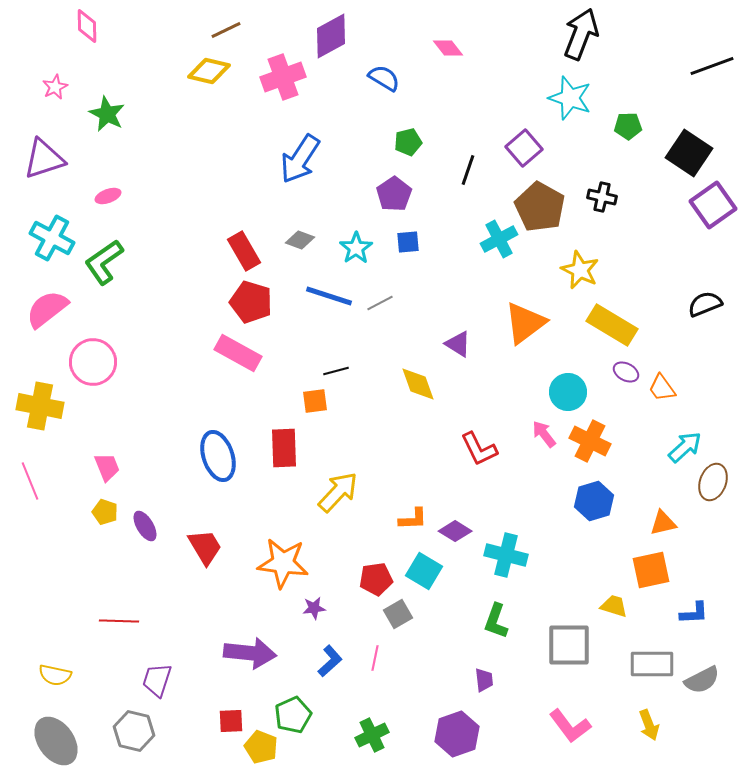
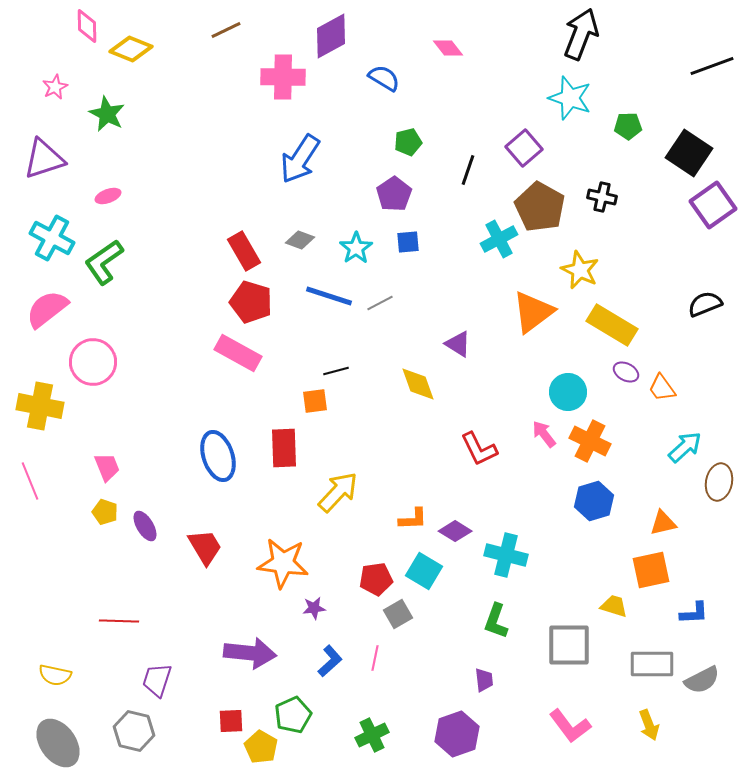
yellow diamond at (209, 71): moved 78 px left, 22 px up; rotated 9 degrees clockwise
pink cross at (283, 77): rotated 21 degrees clockwise
orange triangle at (525, 323): moved 8 px right, 11 px up
brown ellipse at (713, 482): moved 6 px right; rotated 9 degrees counterclockwise
gray ellipse at (56, 741): moved 2 px right, 2 px down
yellow pentagon at (261, 747): rotated 8 degrees clockwise
